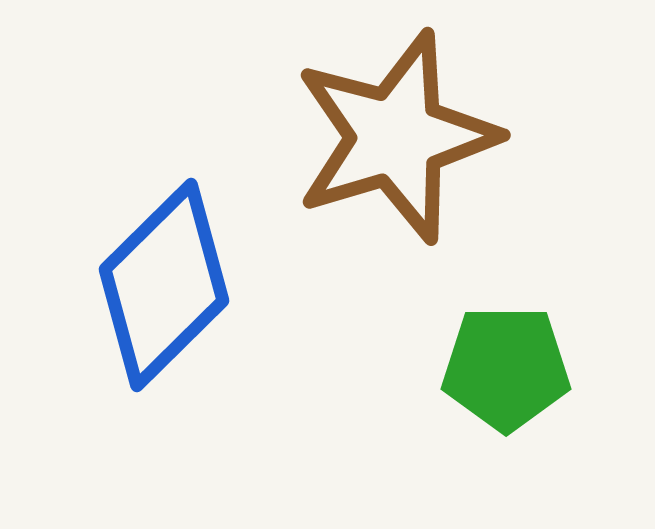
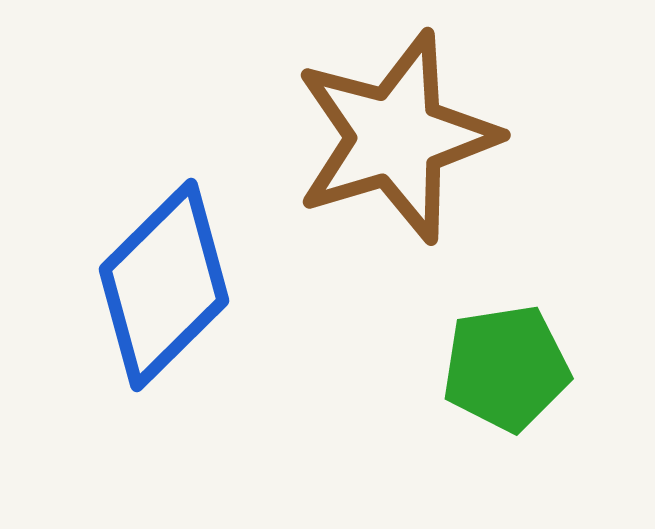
green pentagon: rotated 9 degrees counterclockwise
